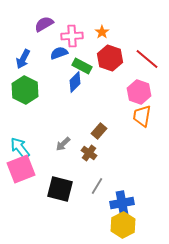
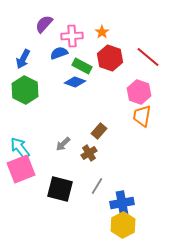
purple semicircle: rotated 18 degrees counterclockwise
red line: moved 1 px right, 2 px up
blue diamond: rotated 65 degrees clockwise
brown cross: rotated 21 degrees clockwise
